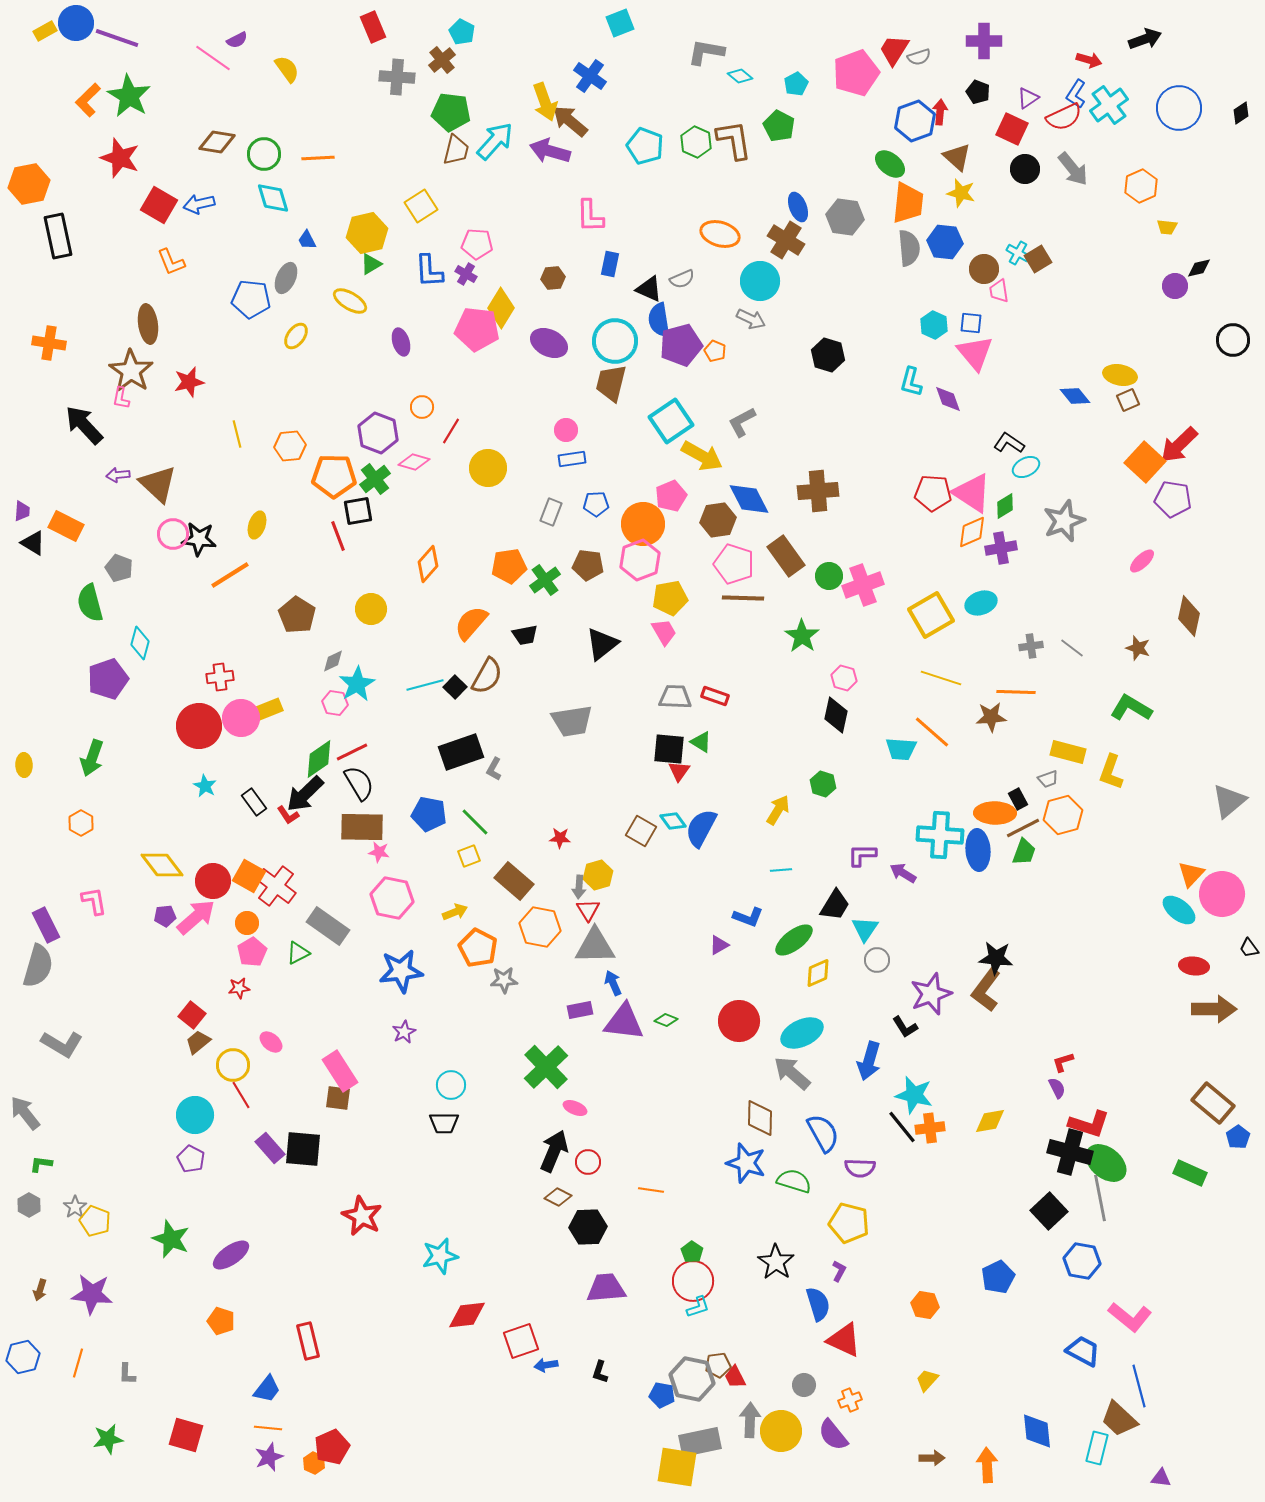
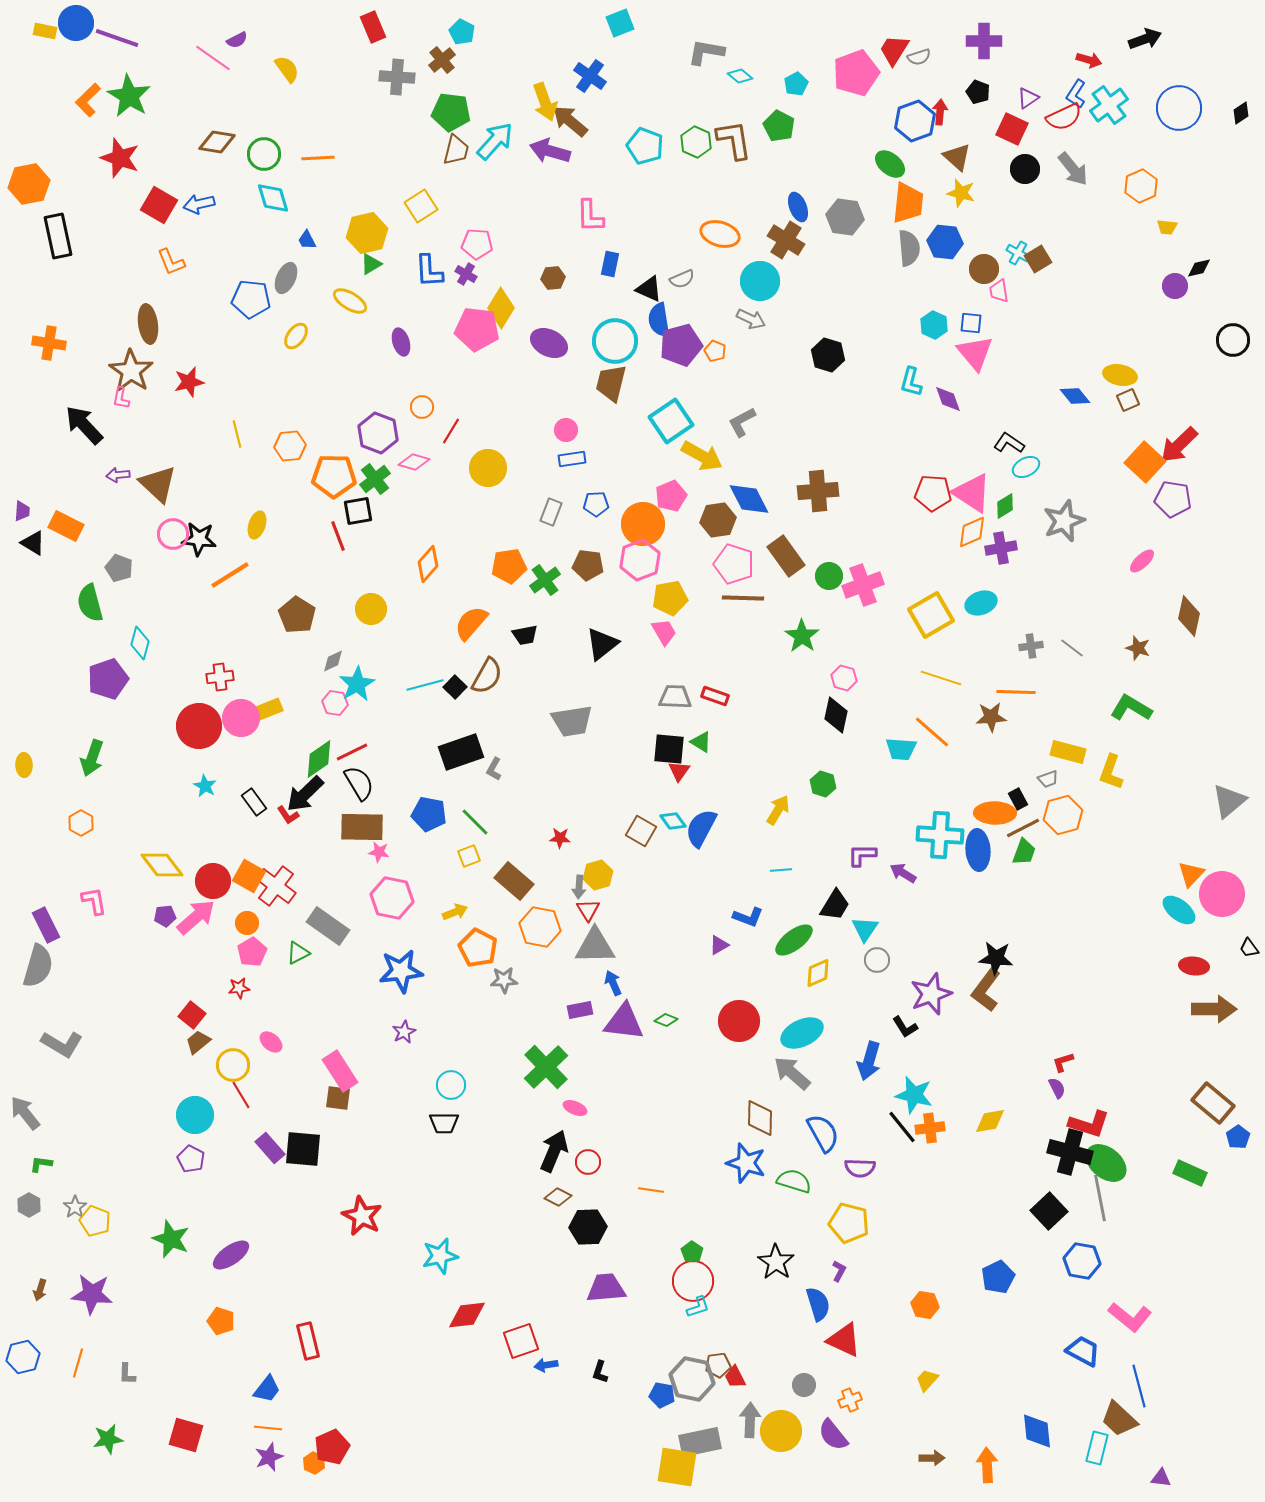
yellow rectangle at (45, 31): rotated 40 degrees clockwise
